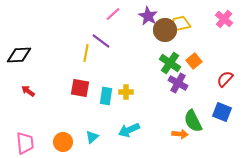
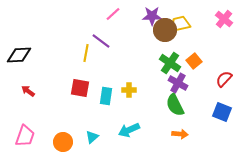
purple star: moved 4 px right; rotated 30 degrees counterclockwise
red semicircle: moved 1 px left
yellow cross: moved 3 px right, 2 px up
green semicircle: moved 18 px left, 16 px up
pink trapezoid: moved 7 px up; rotated 25 degrees clockwise
